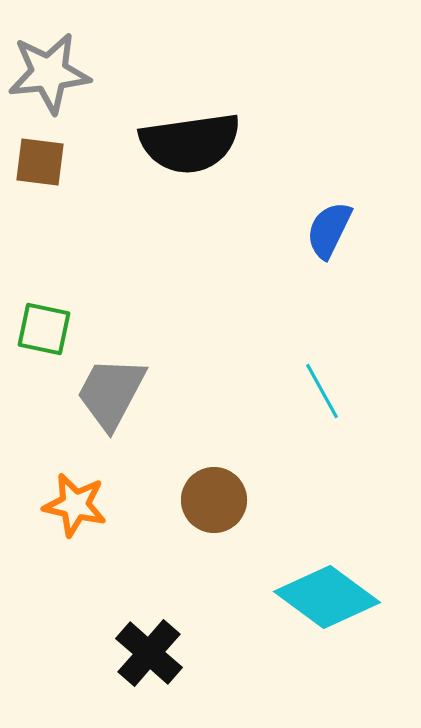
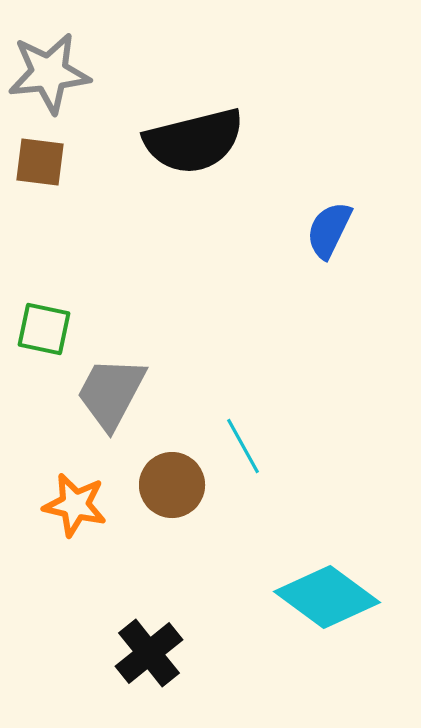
black semicircle: moved 4 px right, 2 px up; rotated 6 degrees counterclockwise
cyan line: moved 79 px left, 55 px down
brown circle: moved 42 px left, 15 px up
black cross: rotated 10 degrees clockwise
